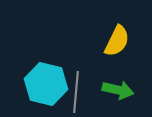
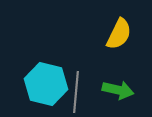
yellow semicircle: moved 2 px right, 7 px up
